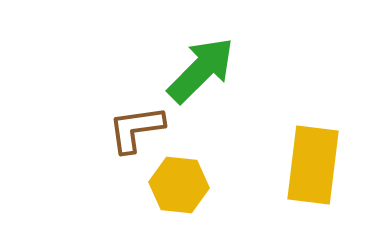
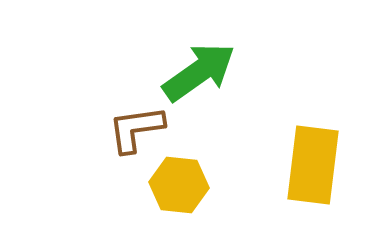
green arrow: moved 2 px left, 2 px down; rotated 10 degrees clockwise
